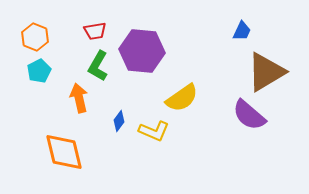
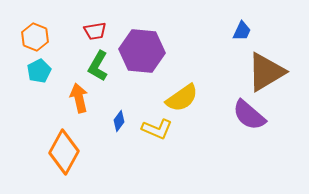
yellow L-shape: moved 3 px right, 2 px up
orange diamond: rotated 42 degrees clockwise
